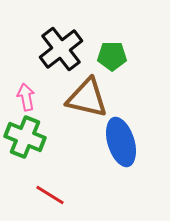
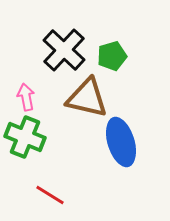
black cross: moved 3 px right, 1 px down; rotated 9 degrees counterclockwise
green pentagon: rotated 16 degrees counterclockwise
